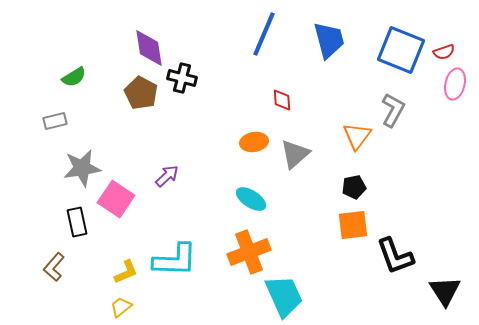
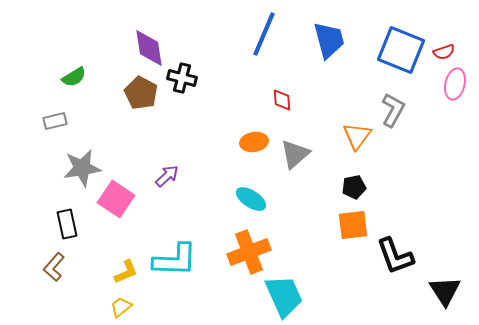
black rectangle: moved 10 px left, 2 px down
